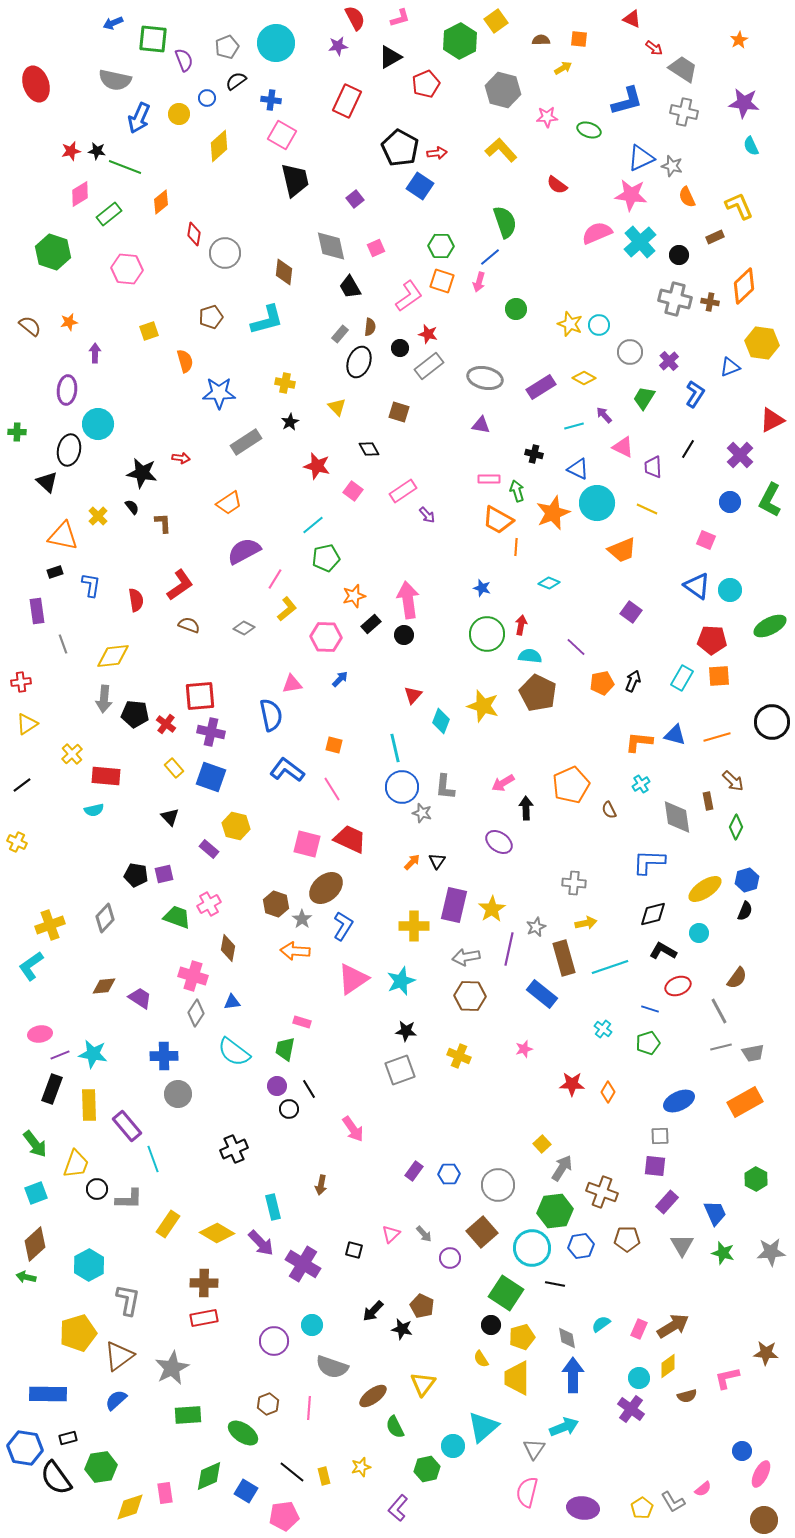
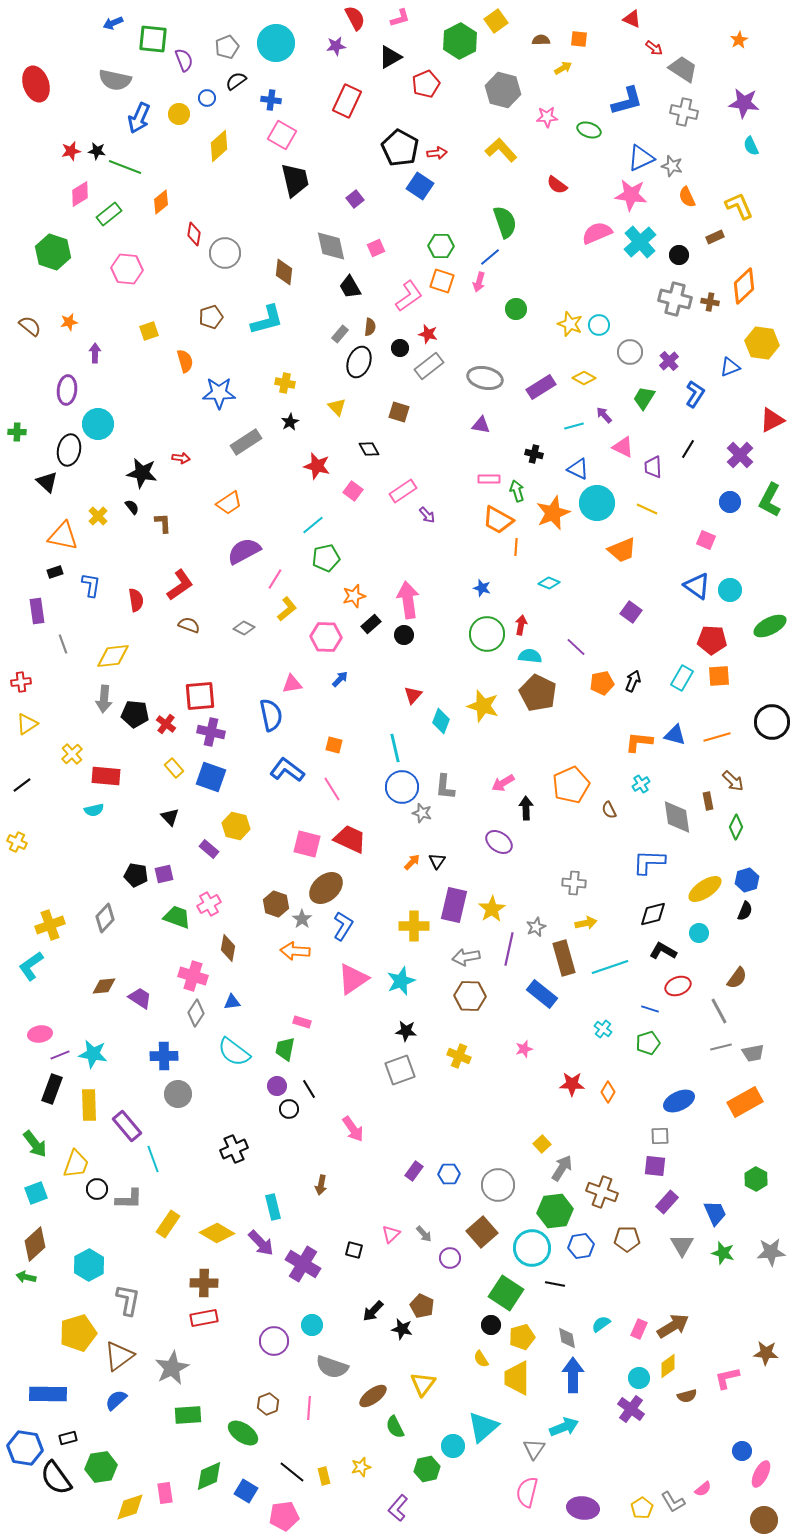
purple star at (338, 46): moved 2 px left
